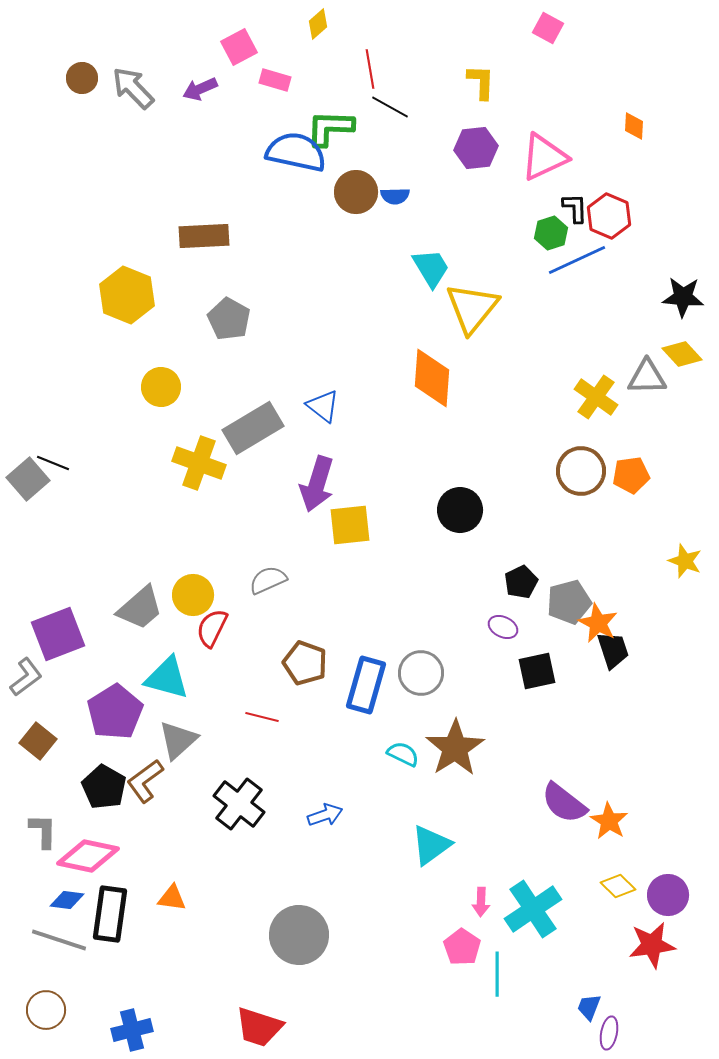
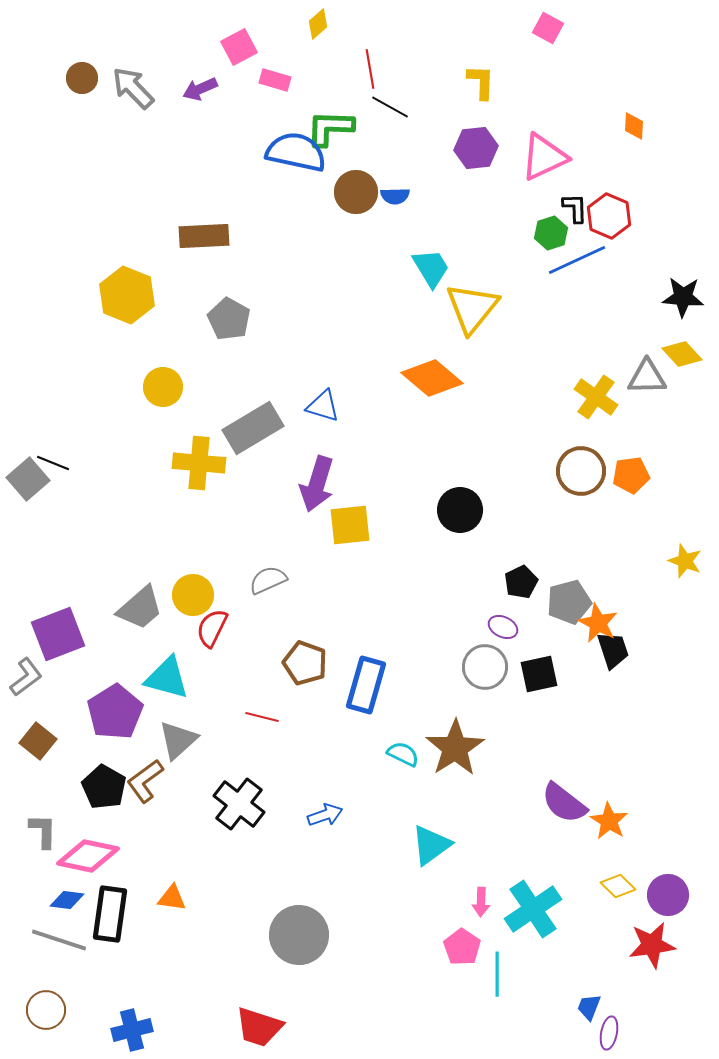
orange diamond at (432, 378): rotated 54 degrees counterclockwise
yellow circle at (161, 387): moved 2 px right
blue triangle at (323, 406): rotated 21 degrees counterclockwise
yellow cross at (199, 463): rotated 15 degrees counterclockwise
black square at (537, 671): moved 2 px right, 3 px down
gray circle at (421, 673): moved 64 px right, 6 px up
